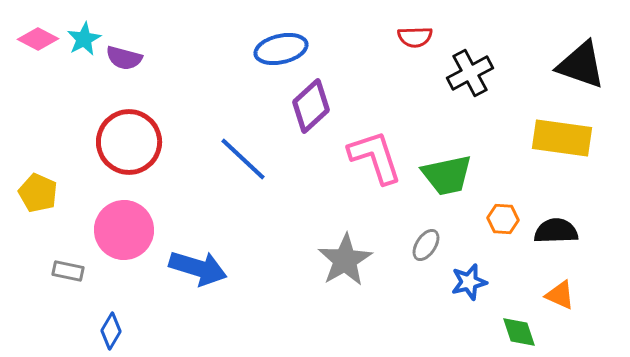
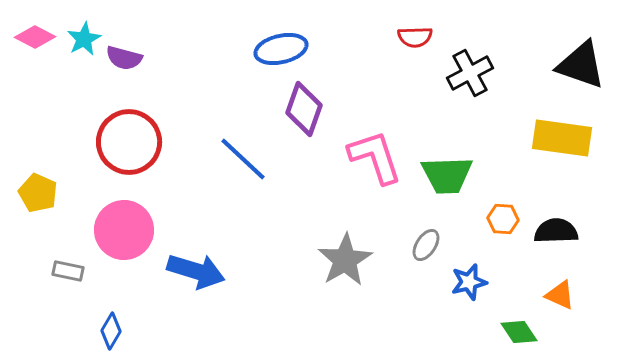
pink diamond: moved 3 px left, 2 px up
purple diamond: moved 7 px left, 3 px down; rotated 28 degrees counterclockwise
green trapezoid: rotated 10 degrees clockwise
blue arrow: moved 2 px left, 3 px down
green diamond: rotated 15 degrees counterclockwise
